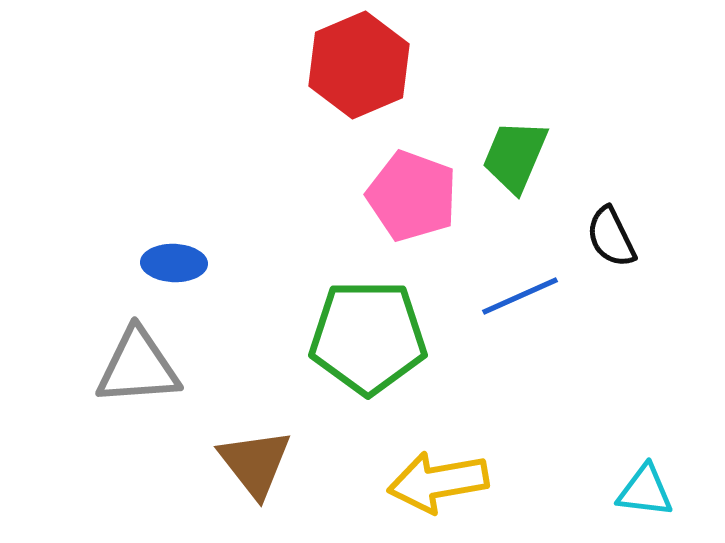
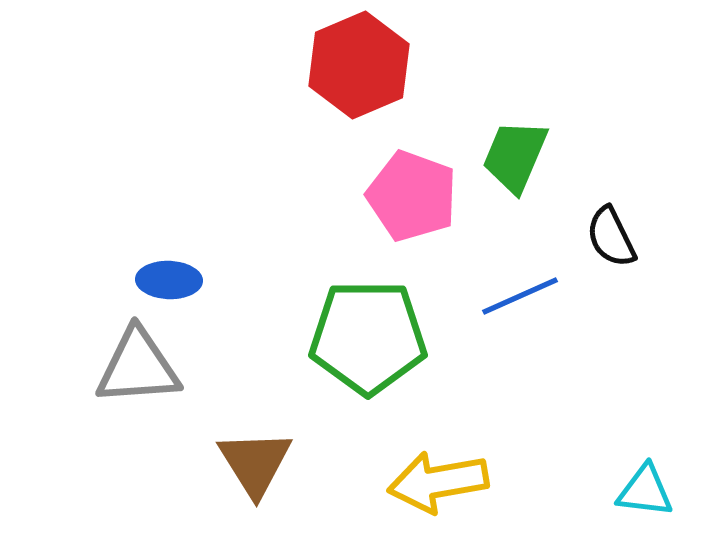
blue ellipse: moved 5 px left, 17 px down
brown triangle: rotated 6 degrees clockwise
